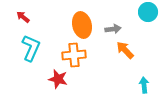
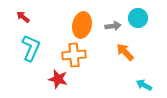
cyan circle: moved 10 px left, 6 px down
orange ellipse: rotated 25 degrees clockwise
gray arrow: moved 3 px up
orange arrow: moved 2 px down
cyan arrow: rotated 56 degrees counterclockwise
